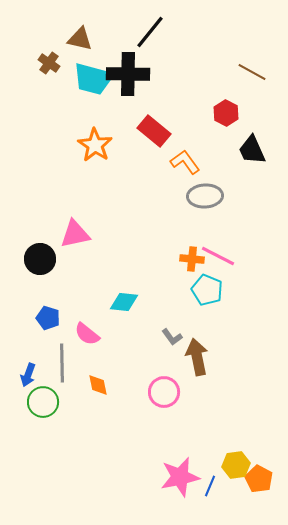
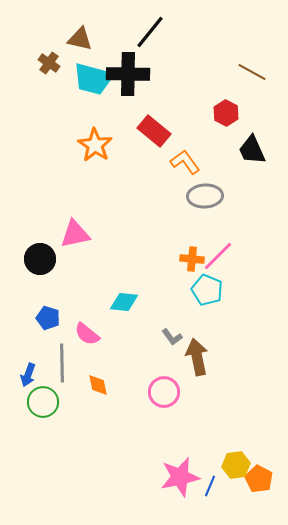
pink line: rotated 72 degrees counterclockwise
